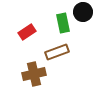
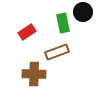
brown cross: rotated 15 degrees clockwise
